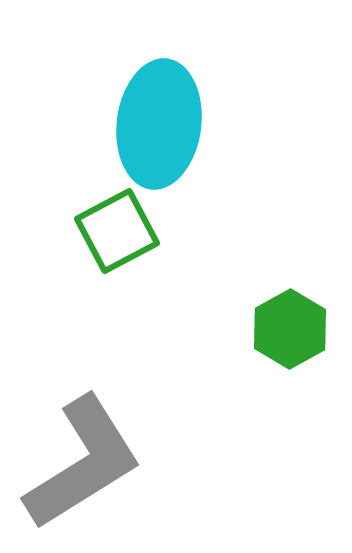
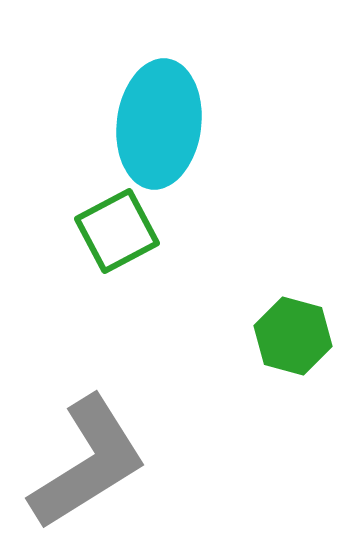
green hexagon: moved 3 px right, 7 px down; rotated 16 degrees counterclockwise
gray L-shape: moved 5 px right
